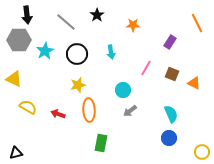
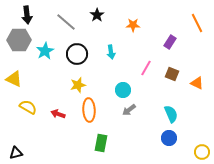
orange triangle: moved 3 px right
gray arrow: moved 1 px left, 1 px up
